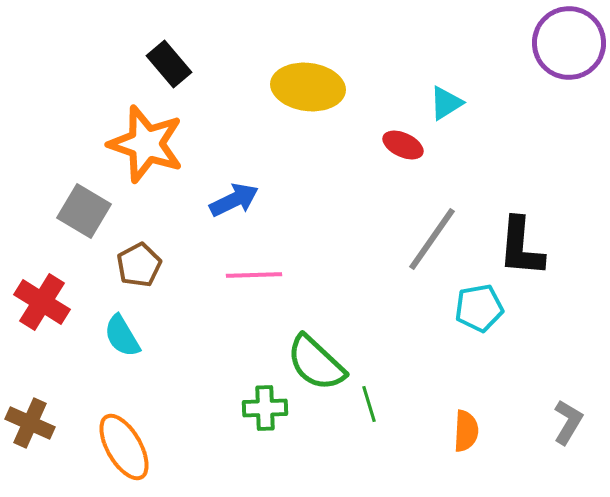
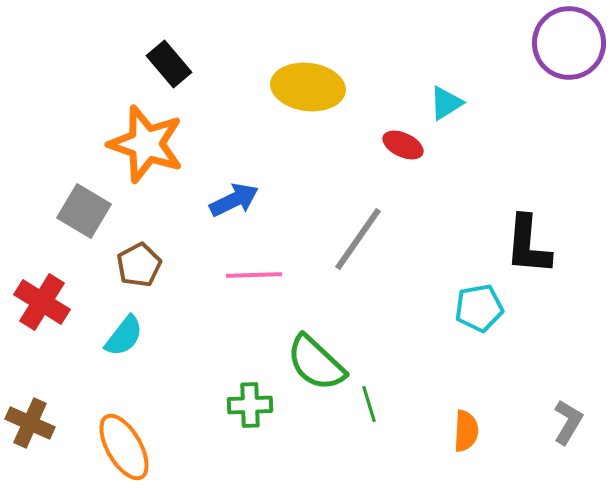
gray line: moved 74 px left
black L-shape: moved 7 px right, 2 px up
cyan semicircle: moved 2 px right; rotated 111 degrees counterclockwise
green cross: moved 15 px left, 3 px up
